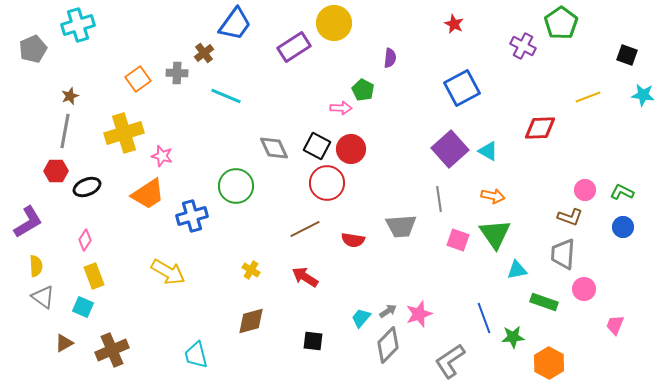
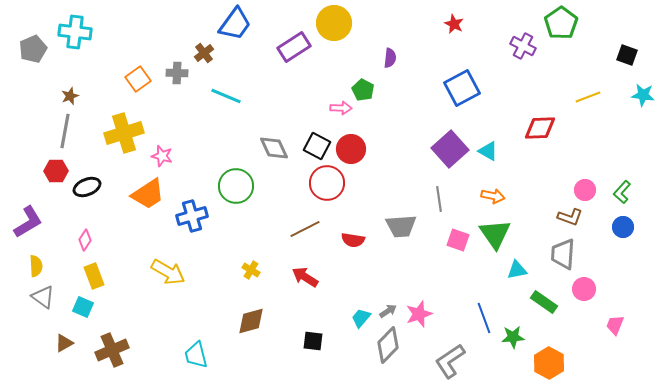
cyan cross at (78, 25): moved 3 px left, 7 px down; rotated 24 degrees clockwise
green L-shape at (622, 192): rotated 75 degrees counterclockwise
green rectangle at (544, 302): rotated 16 degrees clockwise
